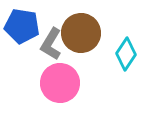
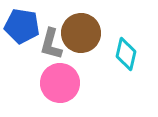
gray L-shape: rotated 16 degrees counterclockwise
cyan diamond: rotated 20 degrees counterclockwise
